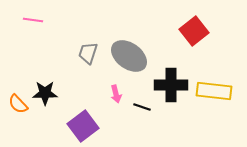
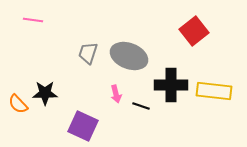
gray ellipse: rotated 15 degrees counterclockwise
black line: moved 1 px left, 1 px up
purple square: rotated 28 degrees counterclockwise
